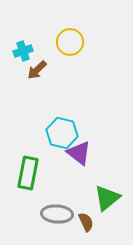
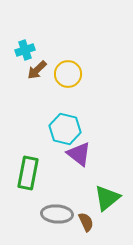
yellow circle: moved 2 px left, 32 px down
cyan cross: moved 2 px right, 1 px up
cyan hexagon: moved 3 px right, 4 px up
purple triangle: moved 1 px down
